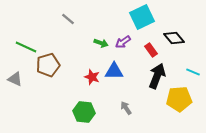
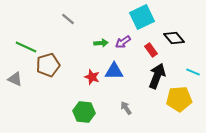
green arrow: rotated 24 degrees counterclockwise
